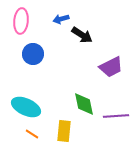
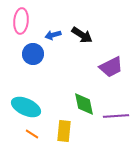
blue arrow: moved 8 px left, 16 px down
